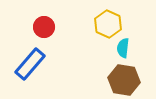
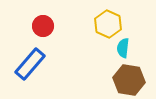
red circle: moved 1 px left, 1 px up
brown hexagon: moved 5 px right
